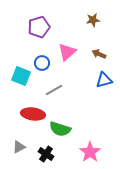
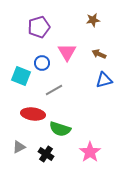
pink triangle: rotated 18 degrees counterclockwise
